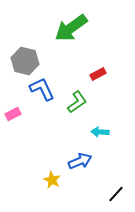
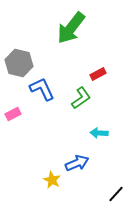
green arrow: rotated 16 degrees counterclockwise
gray hexagon: moved 6 px left, 2 px down
green L-shape: moved 4 px right, 4 px up
cyan arrow: moved 1 px left, 1 px down
blue arrow: moved 3 px left, 2 px down
